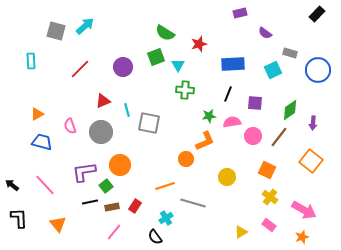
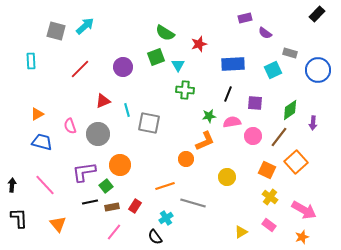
purple rectangle at (240, 13): moved 5 px right, 5 px down
gray circle at (101, 132): moved 3 px left, 2 px down
orange square at (311, 161): moved 15 px left, 1 px down; rotated 10 degrees clockwise
black arrow at (12, 185): rotated 56 degrees clockwise
